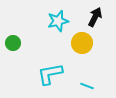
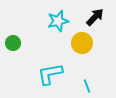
black arrow: rotated 18 degrees clockwise
cyan line: rotated 48 degrees clockwise
